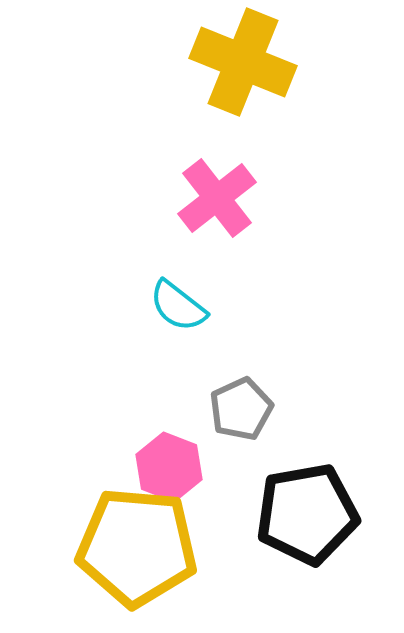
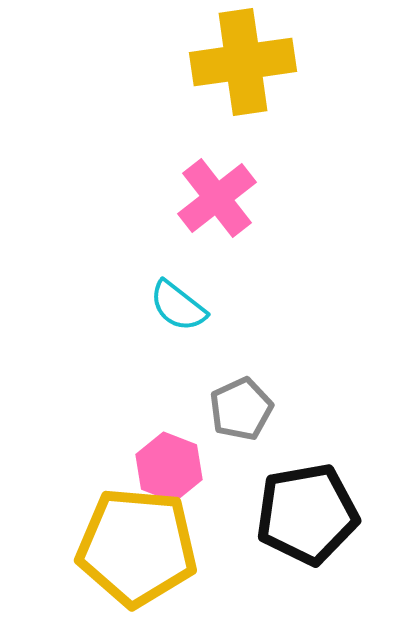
yellow cross: rotated 30 degrees counterclockwise
